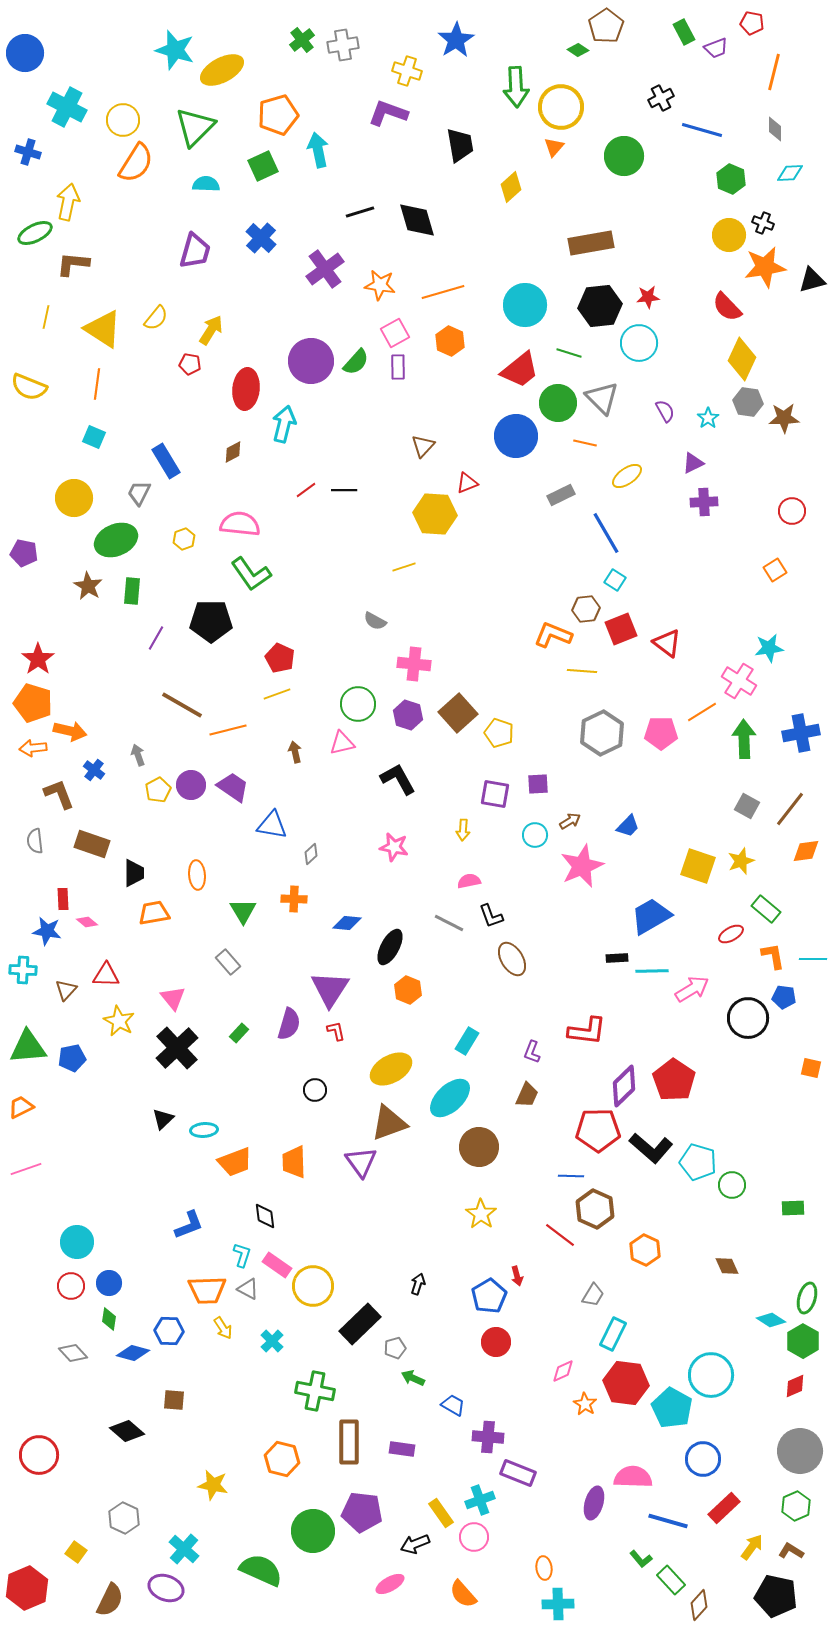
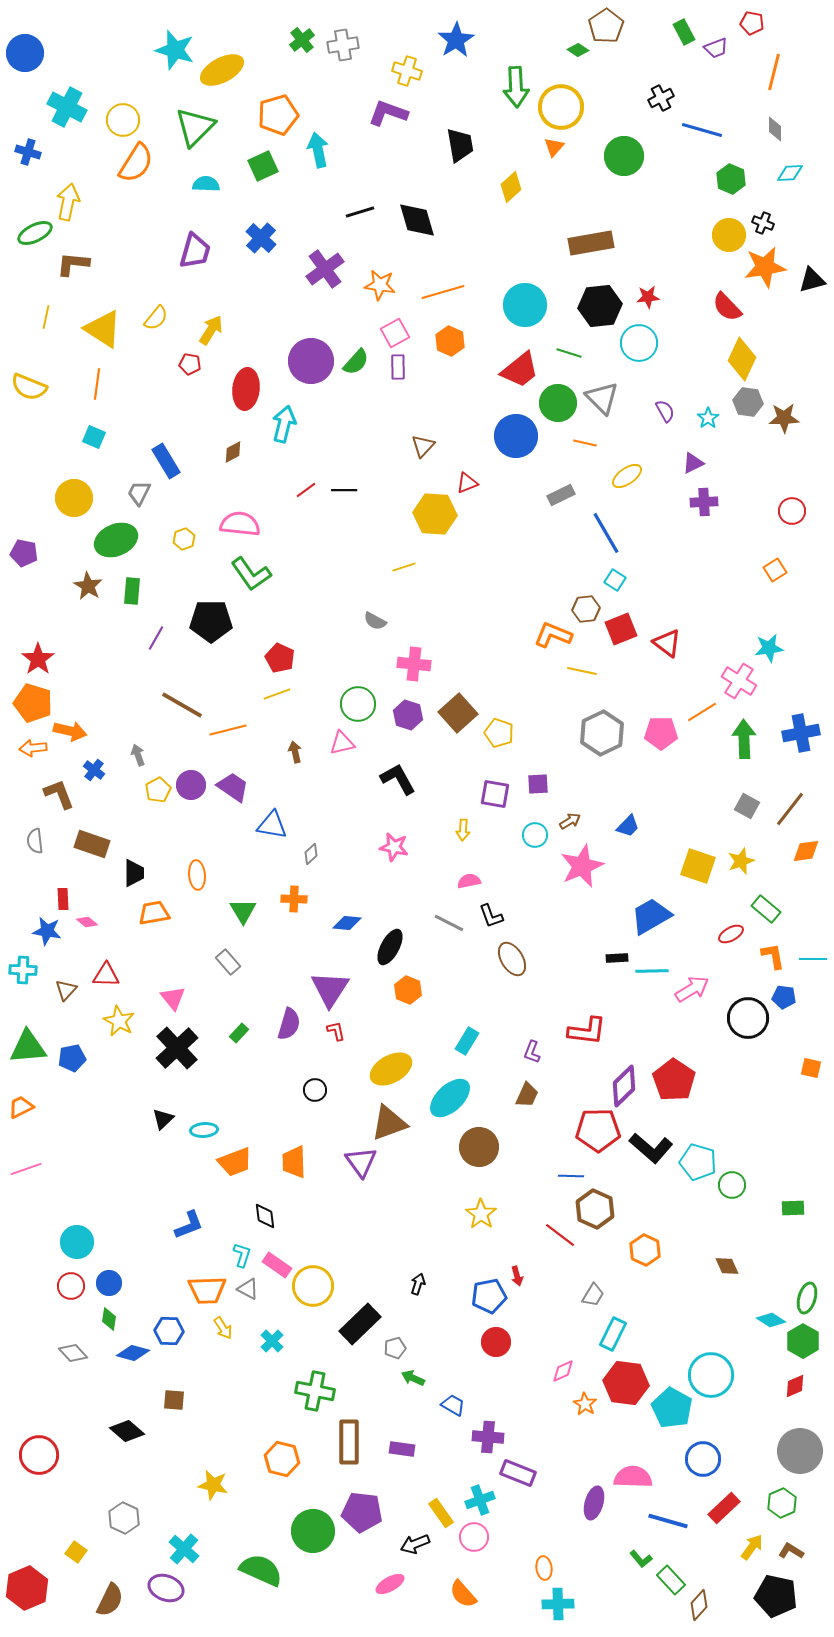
yellow line at (582, 671): rotated 8 degrees clockwise
blue pentagon at (489, 1296): rotated 20 degrees clockwise
green hexagon at (796, 1506): moved 14 px left, 3 px up
